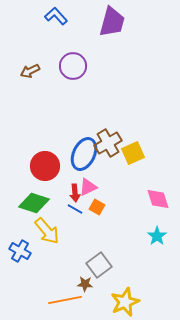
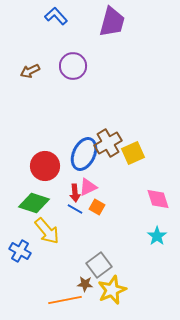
yellow star: moved 13 px left, 12 px up
